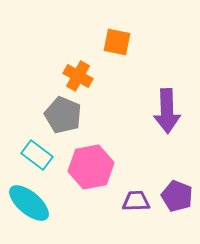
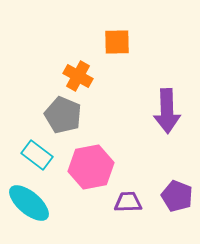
orange square: rotated 12 degrees counterclockwise
purple trapezoid: moved 8 px left, 1 px down
